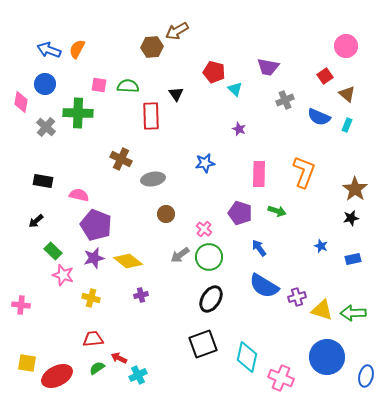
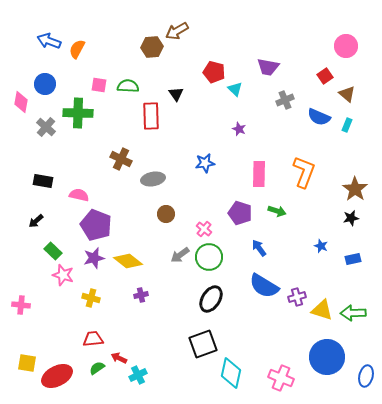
blue arrow at (49, 50): moved 9 px up
cyan diamond at (247, 357): moved 16 px left, 16 px down
